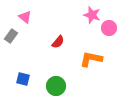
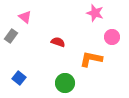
pink star: moved 3 px right, 2 px up
pink circle: moved 3 px right, 9 px down
red semicircle: rotated 112 degrees counterclockwise
blue square: moved 4 px left, 1 px up; rotated 24 degrees clockwise
green circle: moved 9 px right, 3 px up
